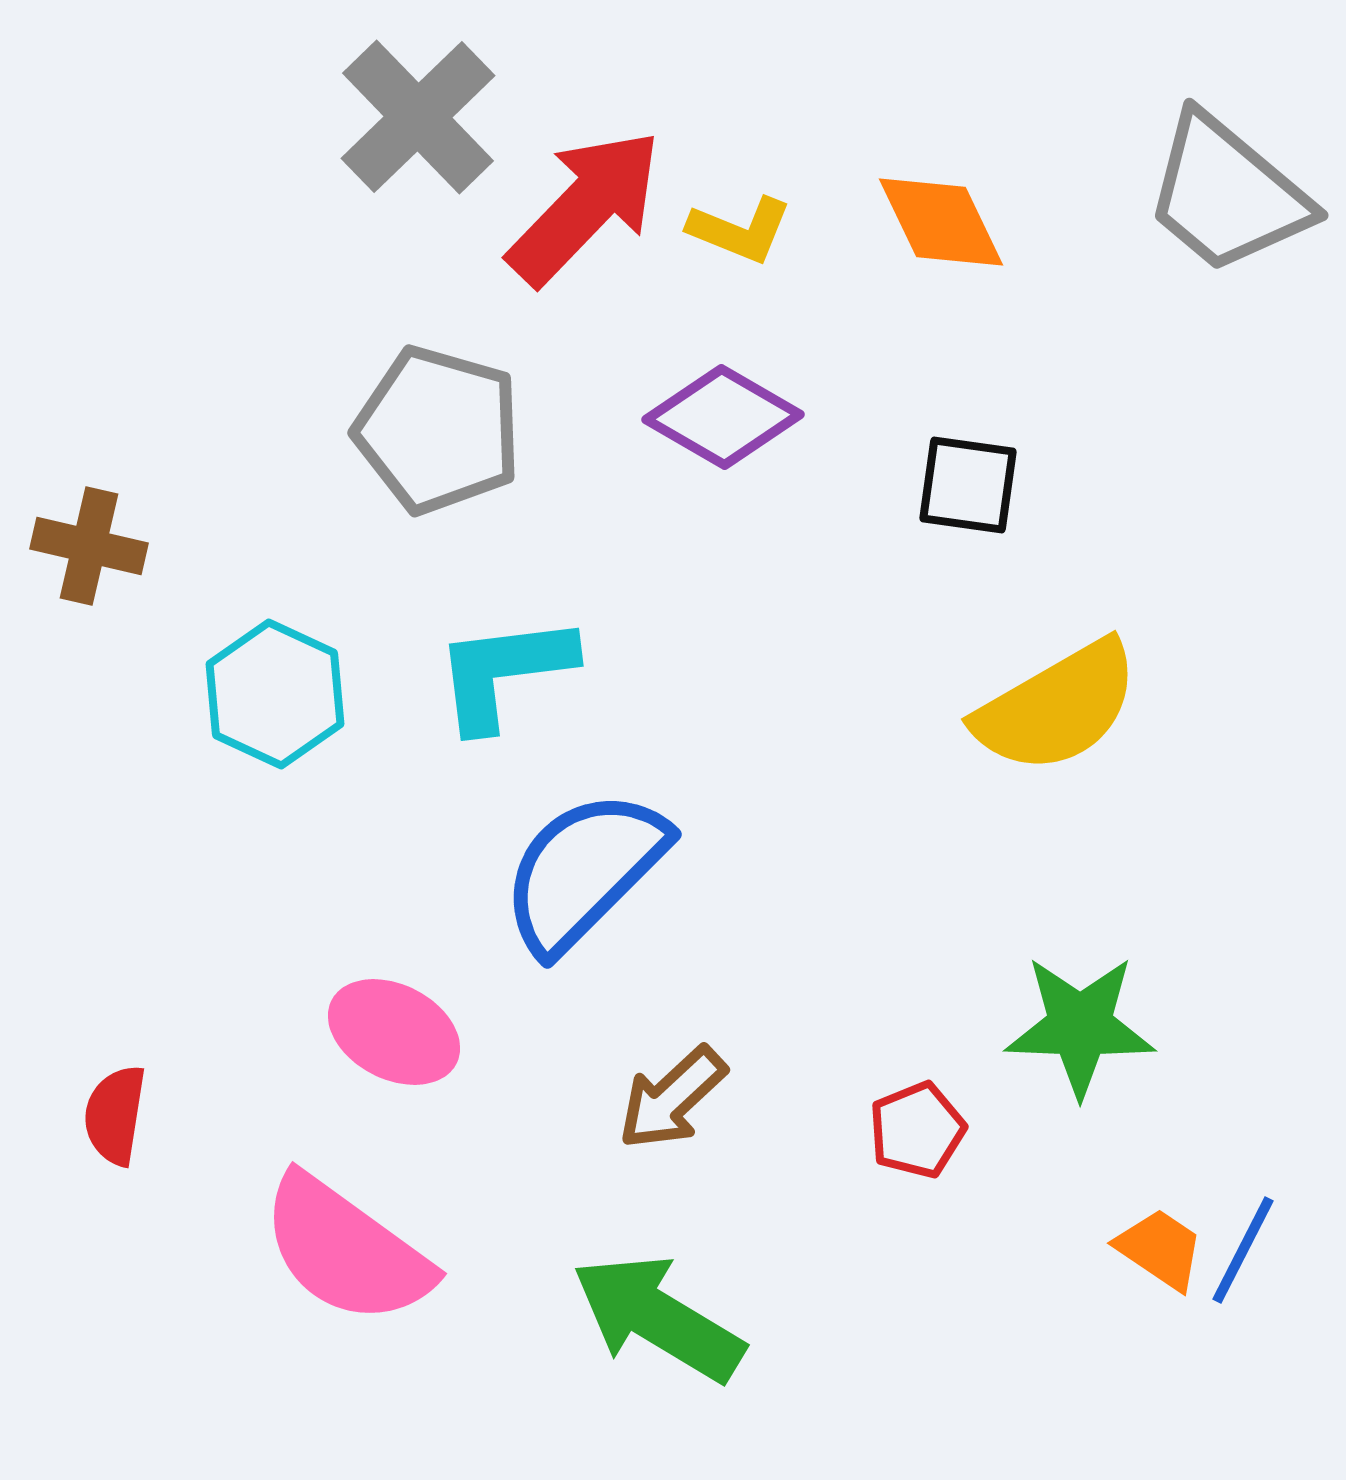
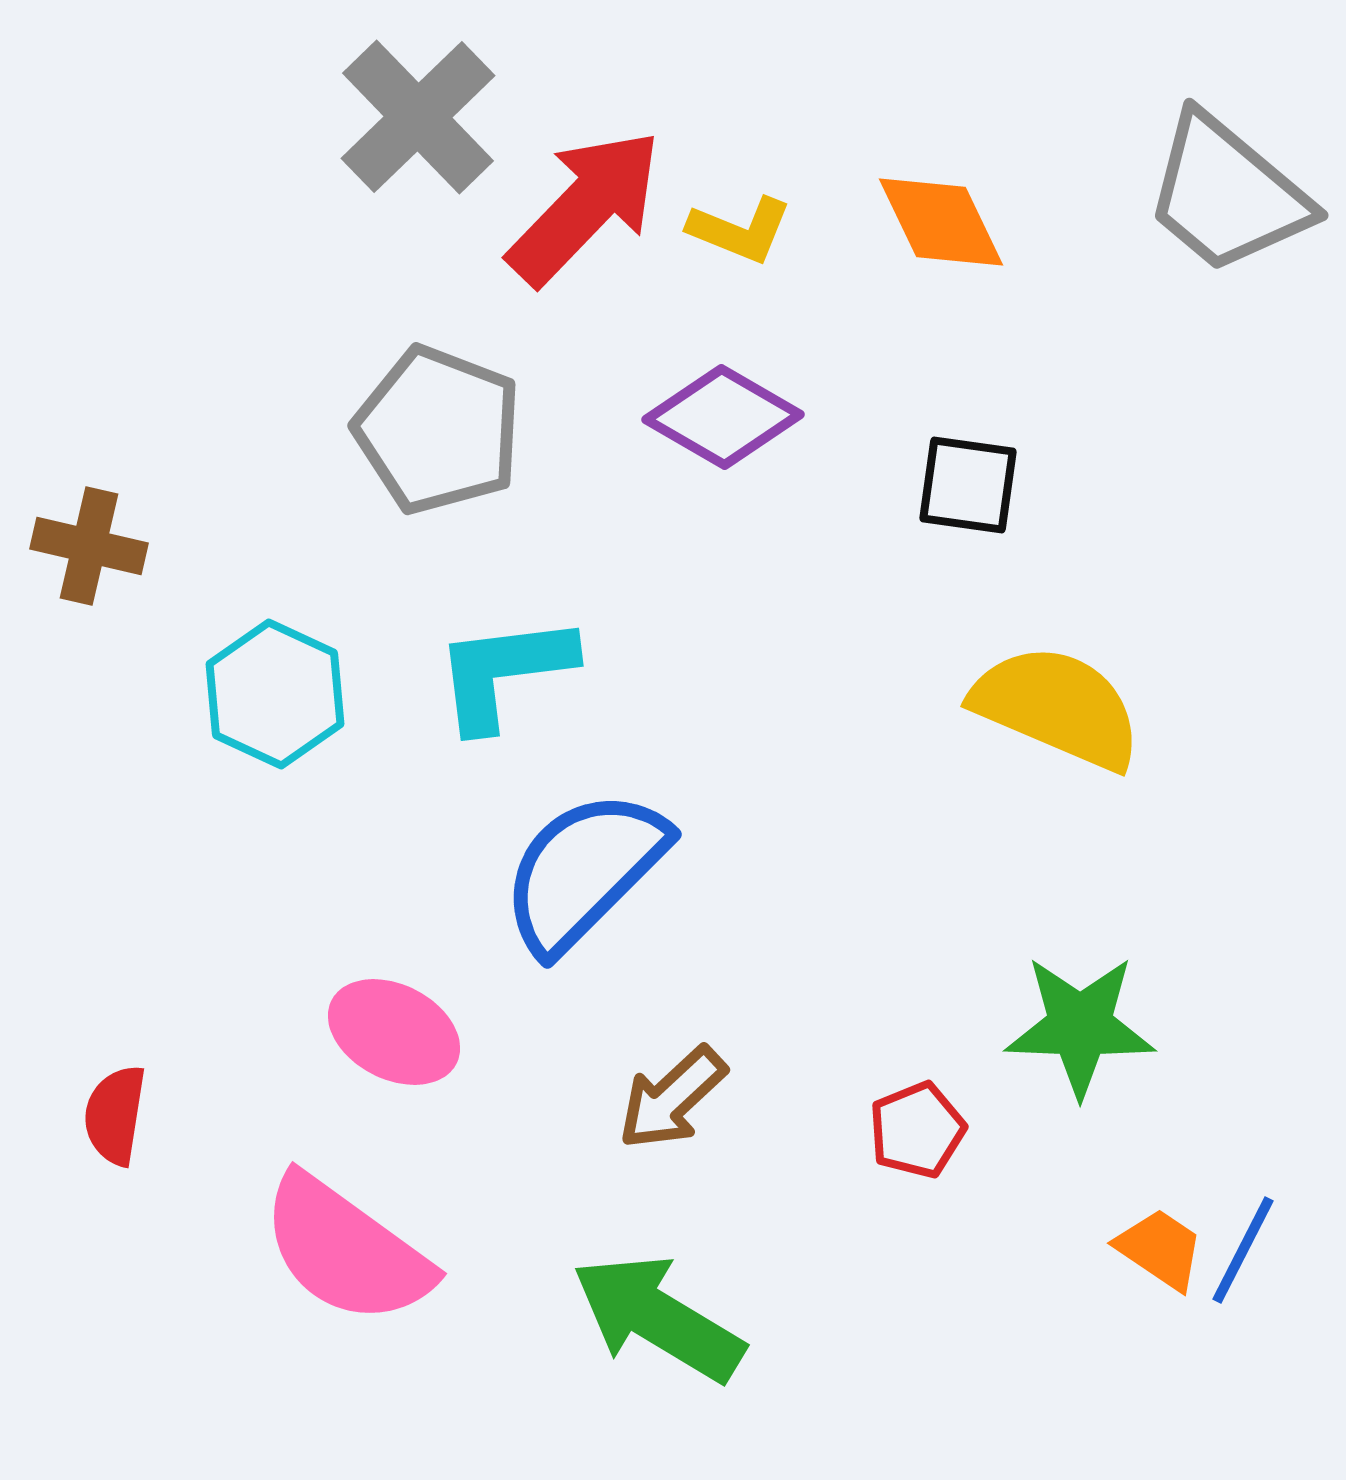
gray pentagon: rotated 5 degrees clockwise
yellow semicircle: rotated 127 degrees counterclockwise
